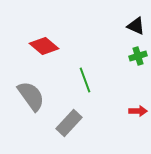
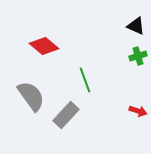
red arrow: rotated 18 degrees clockwise
gray rectangle: moved 3 px left, 8 px up
